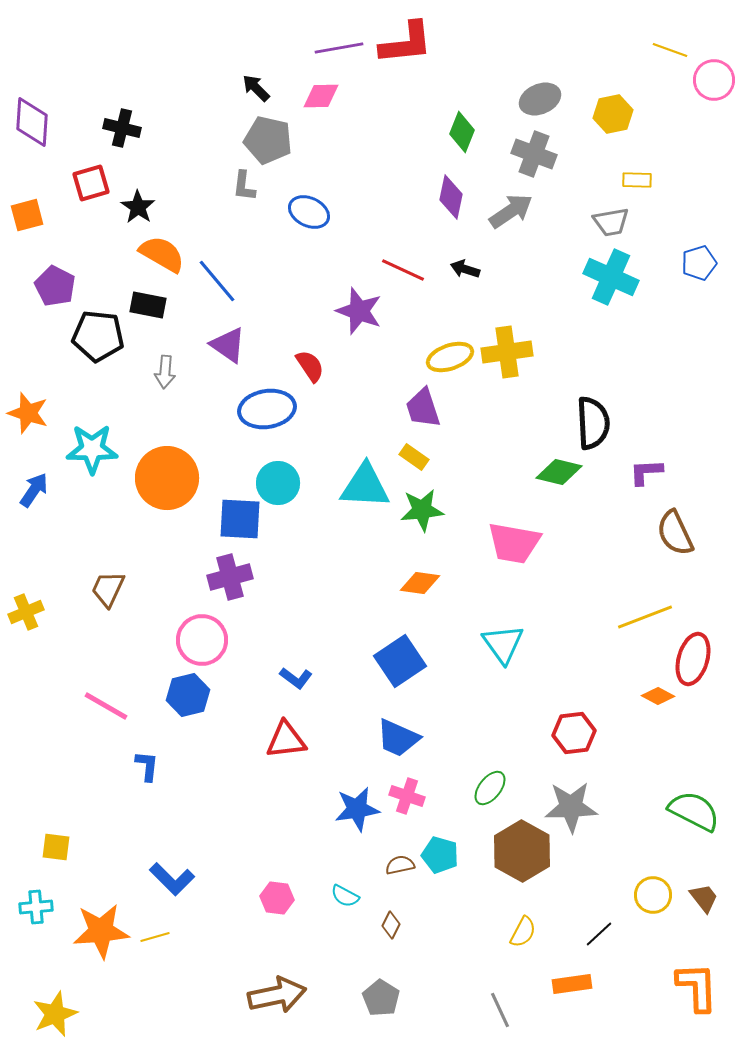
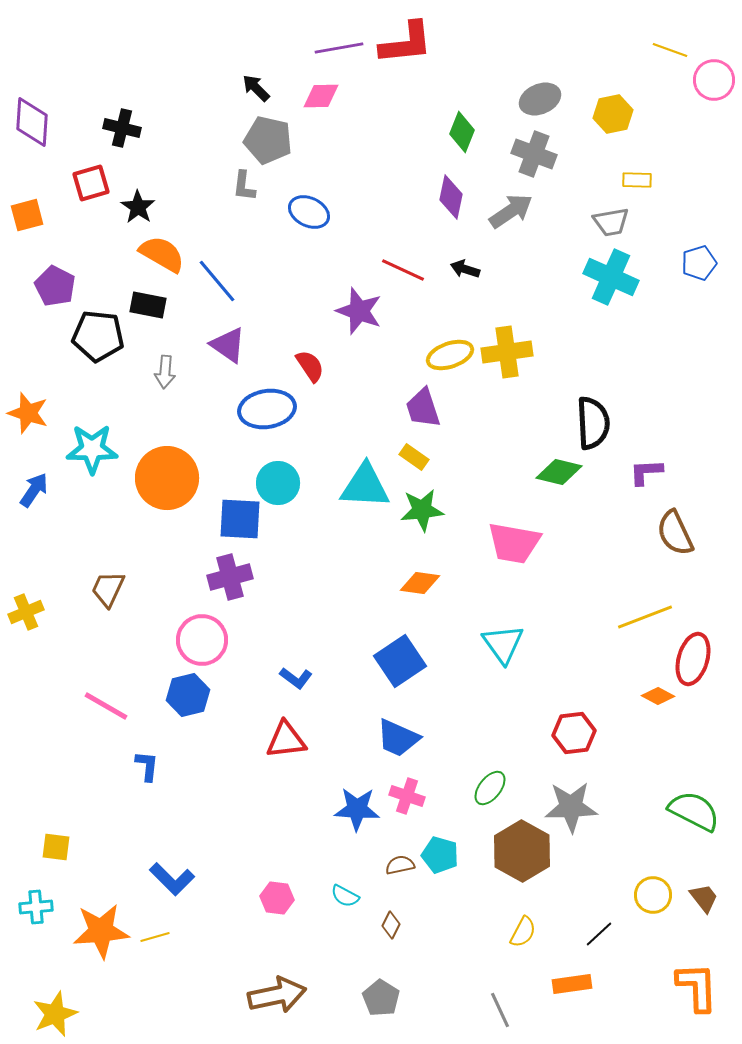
yellow ellipse at (450, 357): moved 2 px up
blue star at (357, 809): rotated 12 degrees clockwise
